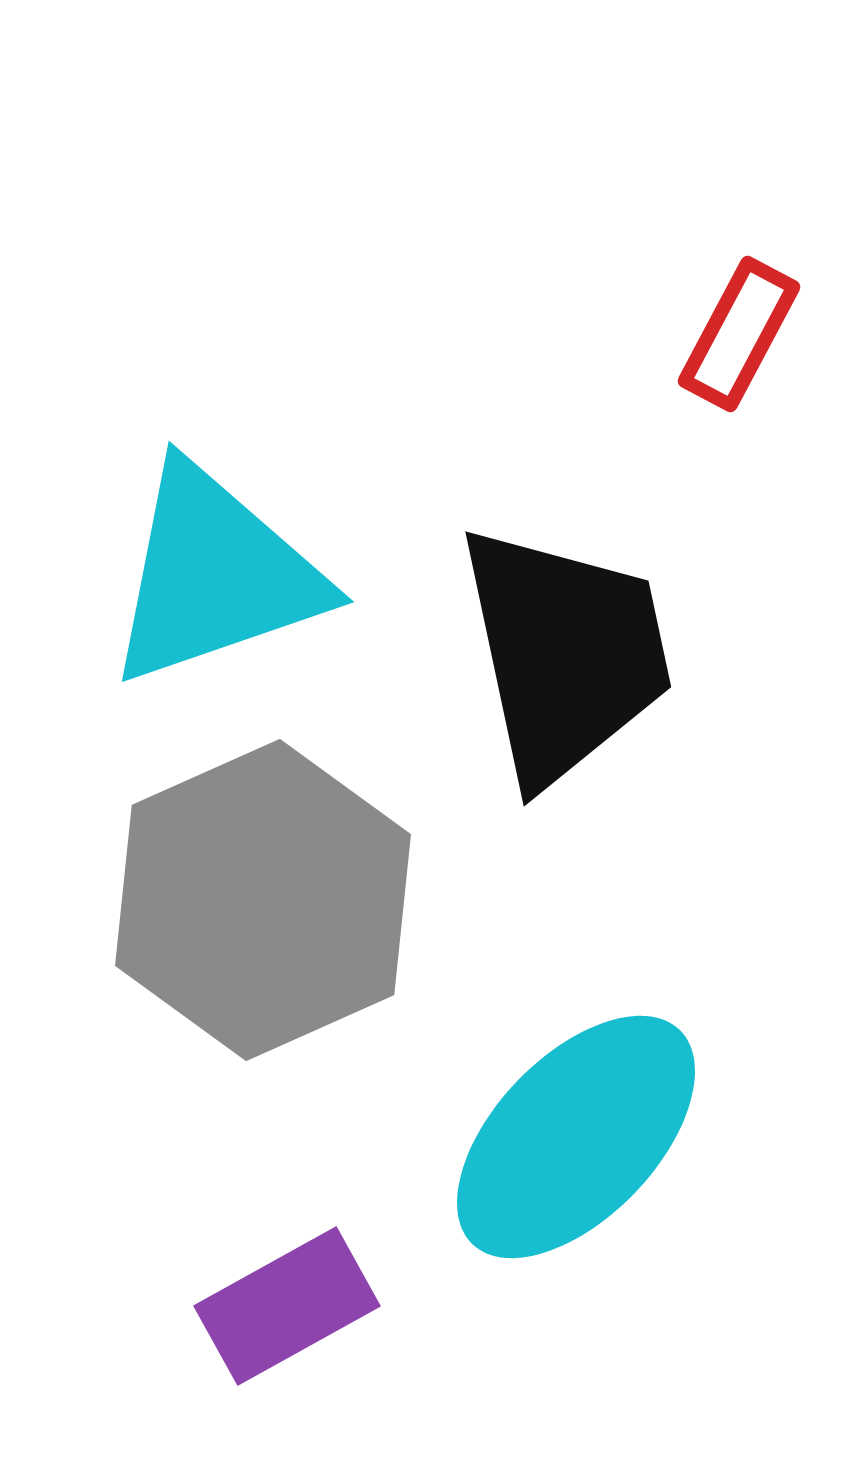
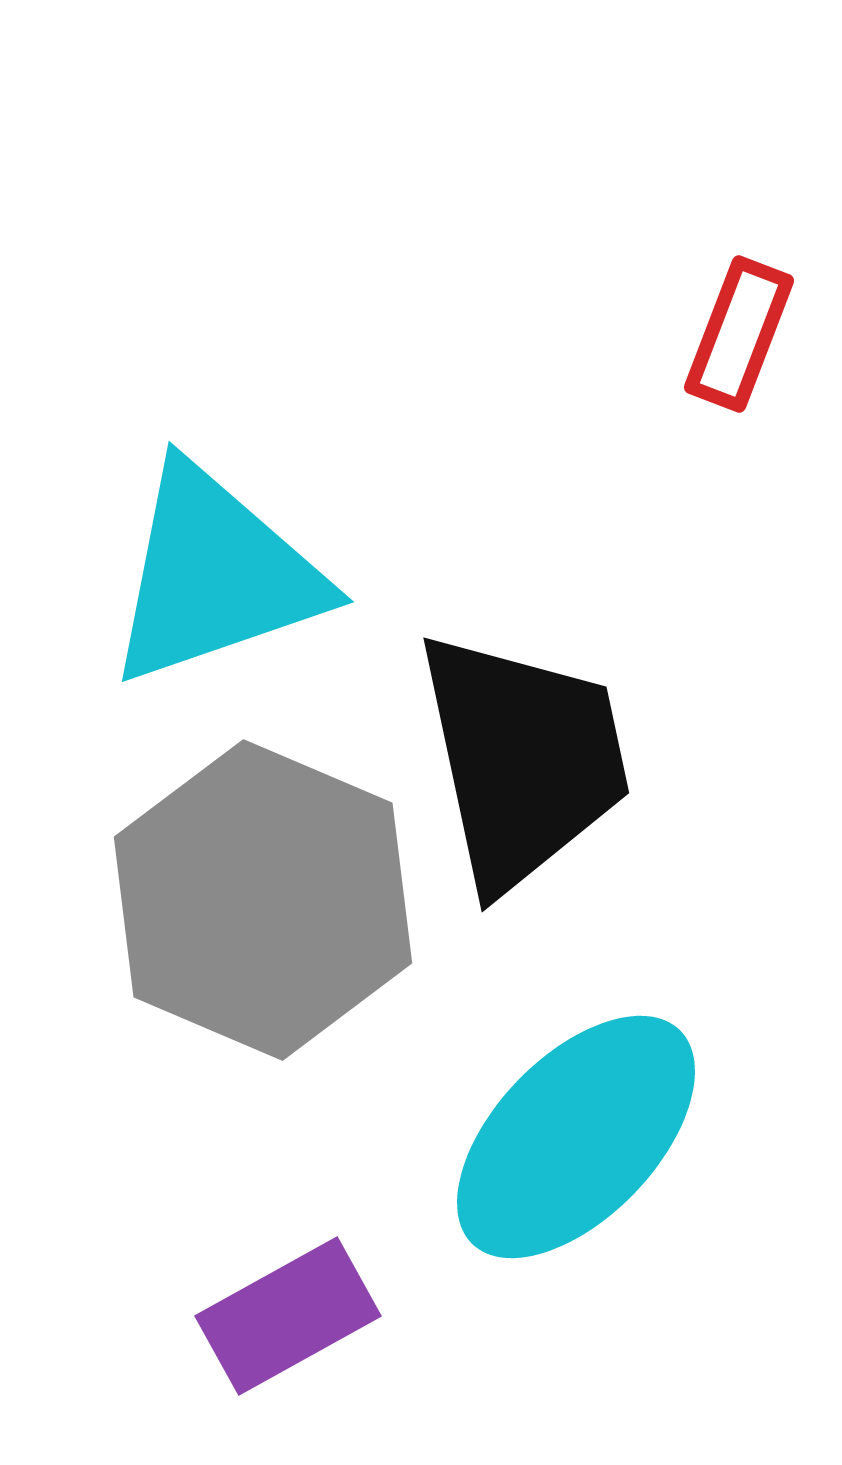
red rectangle: rotated 7 degrees counterclockwise
black trapezoid: moved 42 px left, 106 px down
gray hexagon: rotated 13 degrees counterclockwise
purple rectangle: moved 1 px right, 10 px down
